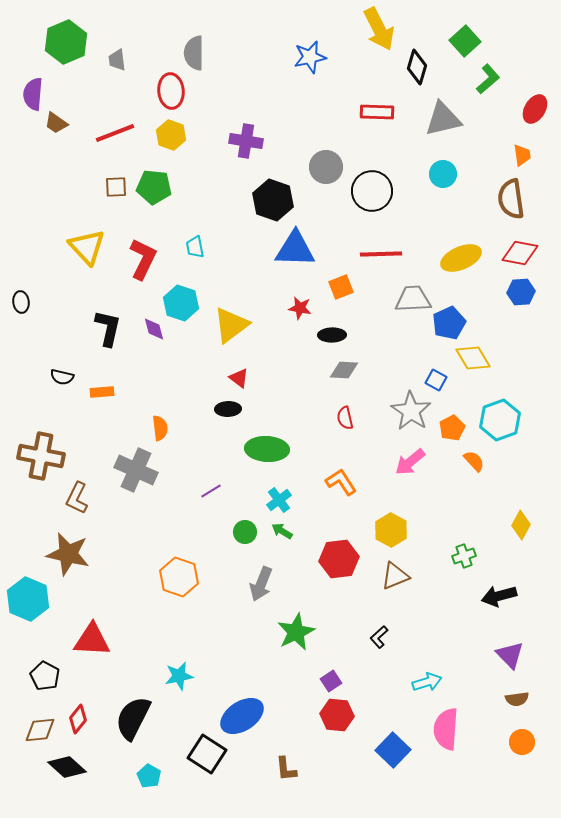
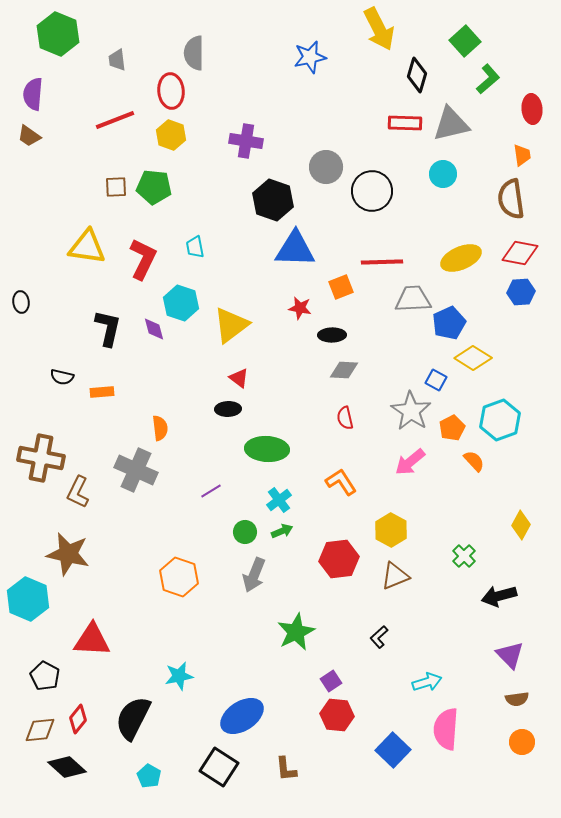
green hexagon at (66, 42): moved 8 px left, 8 px up; rotated 15 degrees counterclockwise
black diamond at (417, 67): moved 8 px down
red ellipse at (535, 109): moved 3 px left; rotated 36 degrees counterclockwise
red rectangle at (377, 112): moved 28 px right, 11 px down
gray triangle at (443, 119): moved 8 px right, 5 px down
brown trapezoid at (56, 123): moved 27 px left, 13 px down
red line at (115, 133): moved 13 px up
yellow triangle at (87, 247): rotated 39 degrees counterclockwise
red line at (381, 254): moved 1 px right, 8 px down
yellow diamond at (473, 358): rotated 27 degrees counterclockwise
brown cross at (41, 456): moved 2 px down
brown L-shape at (77, 498): moved 1 px right, 6 px up
green arrow at (282, 531): rotated 125 degrees clockwise
green cross at (464, 556): rotated 25 degrees counterclockwise
gray arrow at (261, 584): moved 7 px left, 9 px up
black square at (207, 754): moved 12 px right, 13 px down
